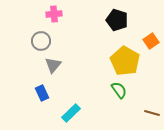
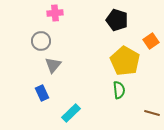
pink cross: moved 1 px right, 1 px up
green semicircle: rotated 30 degrees clockwise
